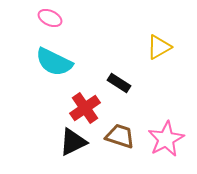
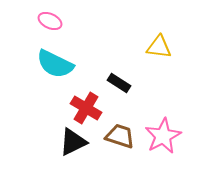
pink ellipse: moved 3 px down
yellow triangle: rotated 36 degrees clockwise
cyan semicircle: moved 1 px right, 2 px down
red cross: moved 1 px right; rotated 24 degrees counterclockwise
pink star: moved 3 px left, 3 px up
